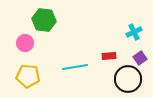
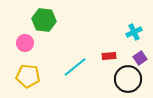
cyan line: rotated 30 degrees counterclockwise
